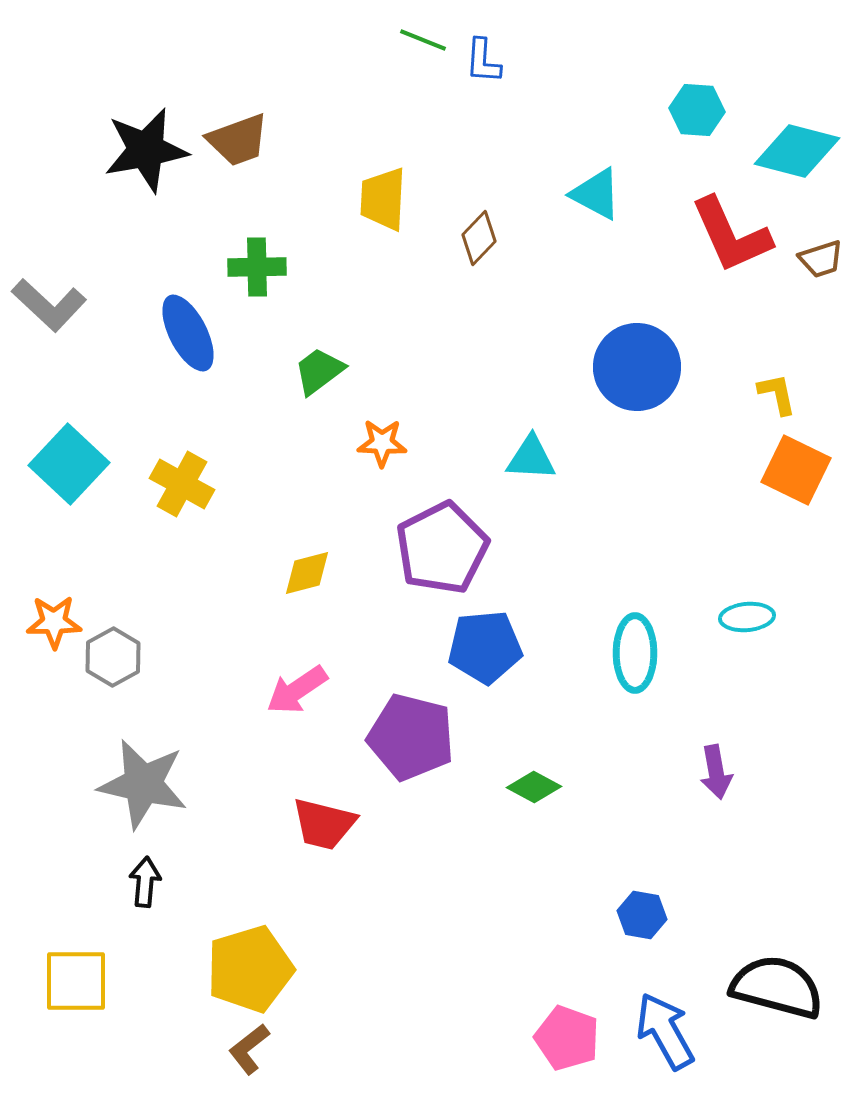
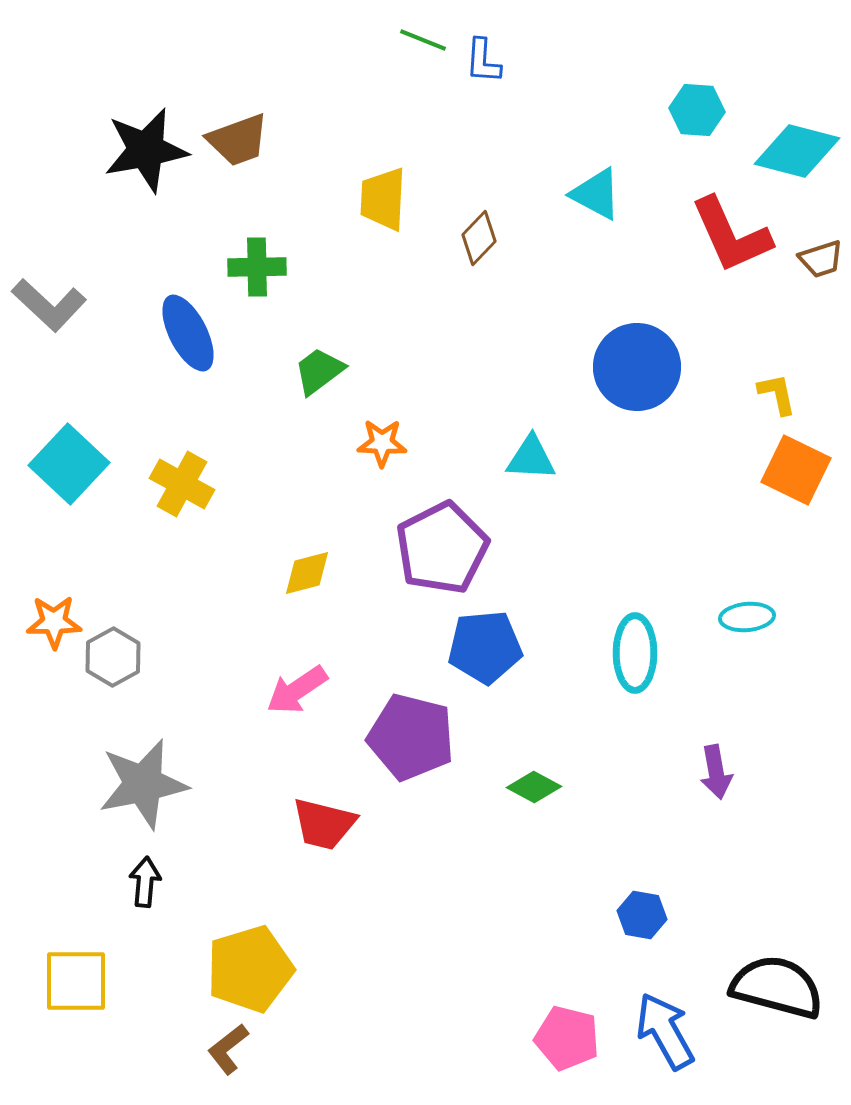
gray star at (143, 784): rotated 24 degrees counterclockwise
pink pentagon at (567, 1038): rotated 6 degrees counterclockwise
brown L-shape at (249, 1049): moved 21 px left
